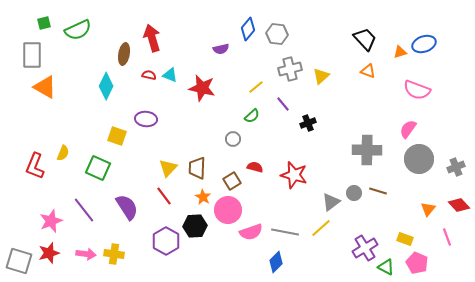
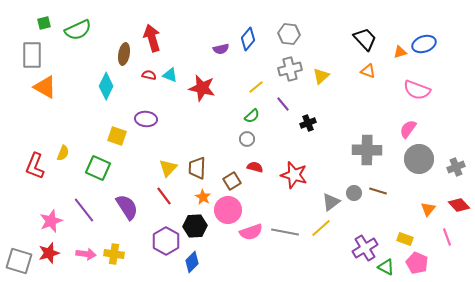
blue diamond at (248, 29): moved 10 px down
gray hexagon at (277, 34): moved 12 px right
gray circle at (233, 139): moved 14 px right
blue diamond at (276, 262): moved 84 px left
